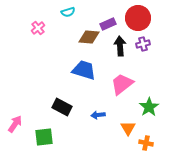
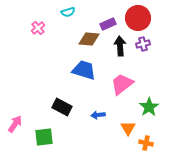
brown diamond: moved 2 px down
